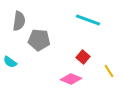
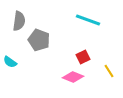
gray pentagon: rotated 15 degrees clockwise
red square: rotated 24 degrees clockwise
pink diamond: moved 2 px right, 2 px up
